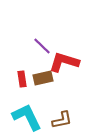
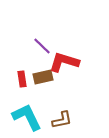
brown rectangle: moved 1 px up
